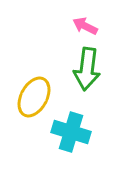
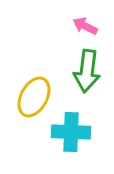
green arrow: moved 2 px down
cyan cross: rotated 15 degrees counterclockwise
